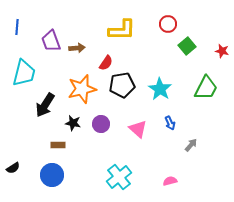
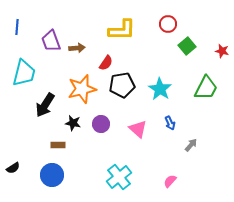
pink semicircle: rotated 32 degrees counterclockwise
